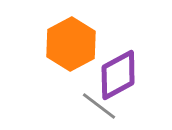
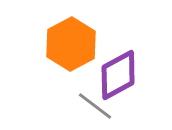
gray line: moved 4 px left
